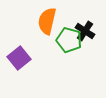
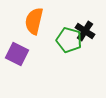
orange semicircle: moved 13 px left
purple square: moved 2 px left, 4 px up; rotated 25 degrees counterclockwise
